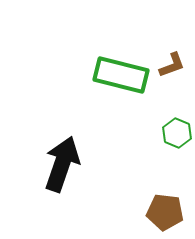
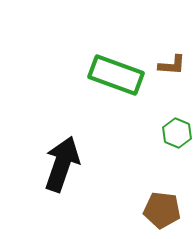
brown L-shape: rotated 24 degrees clockwise
green rectangle: moved 5 px left; rotated 6 degrees clockwise
brown pentagon: moved 3 px left, 2 px up
